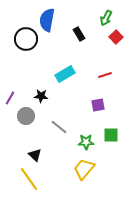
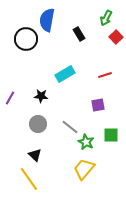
gray circle: moved 12 px right, 8 px down
gray line: moved 11 px right
green star: rotated 28 degrees clockwise
